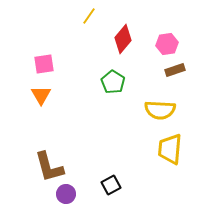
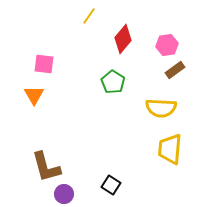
pink hexagon: moved 1 px down
pink square: rotated 15 degrees clockwise
brown rectangle: rotated 18 degrees counterclockwise
orange triangle: moved 7 px left
yellow semicircle: moved 1 px right, 2 px up
brown L-shape: moved 3 px left
black square: rotated 30 degrees counterclockwise
purple circle: moved 2 px left
